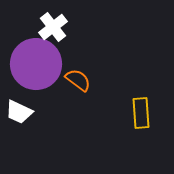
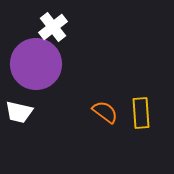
orange semicircle: moved 27 px right, 32 px down
white trapezoid: rotated 12 degrees counterclockwise
